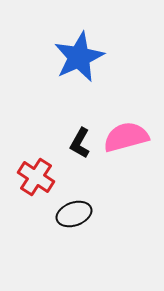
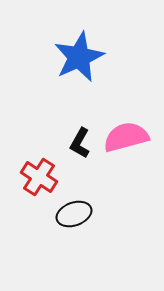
red cross: moved 3 px right
